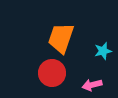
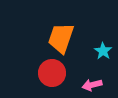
cyan star: rotated 24 degrees counterclockwise
